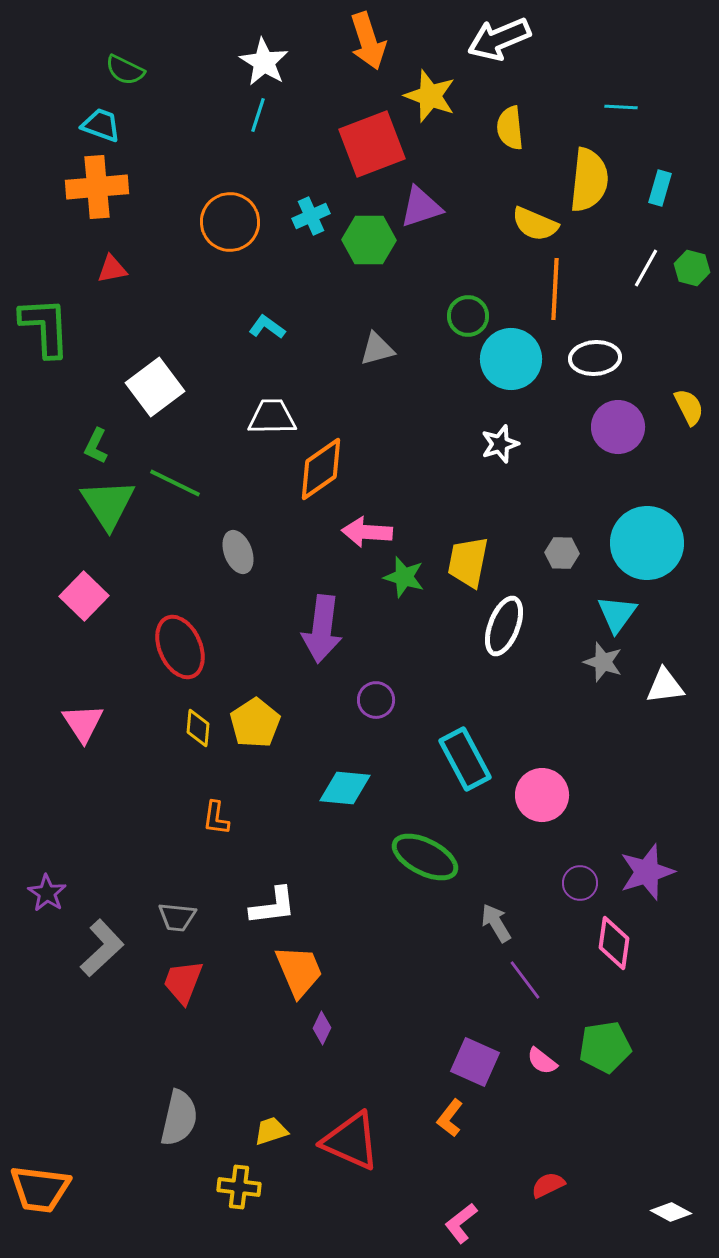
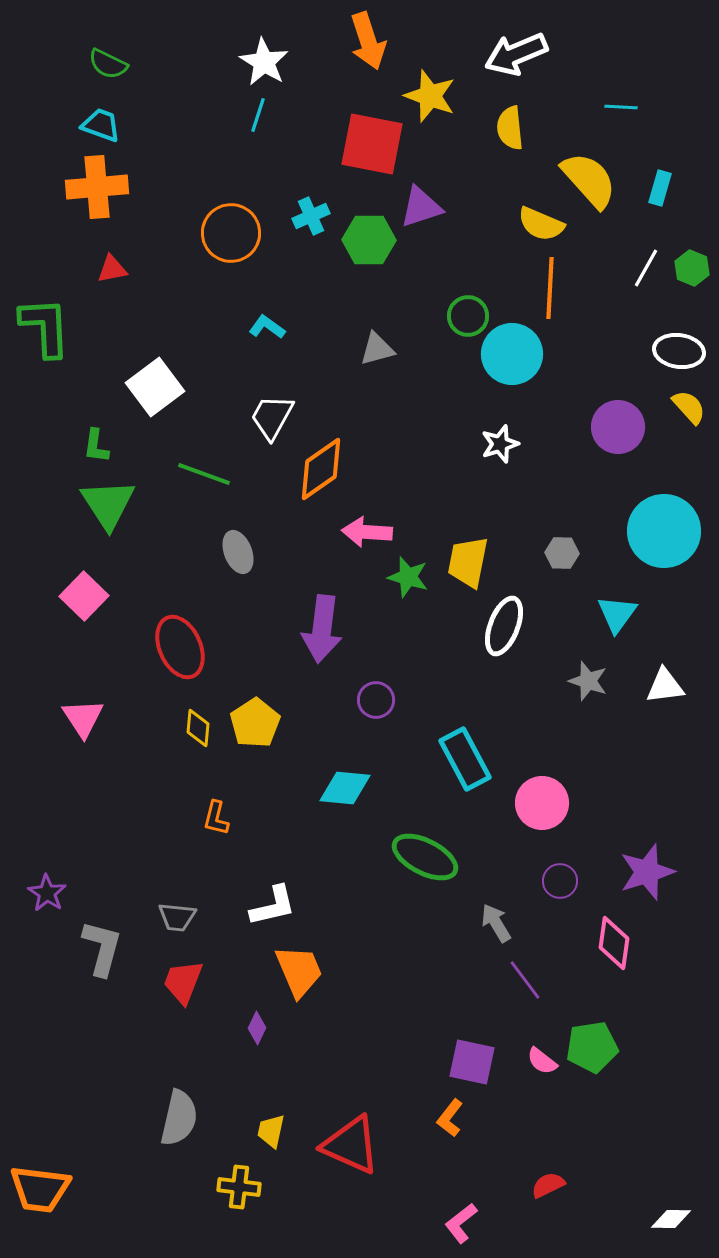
white arrow at (499, 39): moved 17 px right, 15 px down
green semicircle at (125, 70): moved 17 px left, 6 px up
red square at (372, 144): rotated 32 degrees clockwise
yellow semicircle at (589, 180): rotated 48 degrees counterclockwise
orange circle at (230, 222): moved 1 px right, 11 px down
yellow semicircle at (535, 224): moved 6 px right
green hexagon at (692, 268): rotated 8 degrees clockwise
orange line at (555, 289): moved 5 px left, 1 px up
white ellipse at (595, 358): moved 84 px right, 7 px up; rotated 12 degrees clockwise
cyan circle at (511, 359): moved 1 px right, 5 px up
yellow semicircle at (689, 407): rotated 15 degrees counterclockwise
white trapezoid at (272, 417): rotated 60 degrees counterclockwise
green L-shape at (96, 446): rotated 18 degrees counterclockwise
green line at (175, 483): moved 29 px right, 9 px up; rotated 6 degrees counterclockwise
cyan circle at (647, 543): moved 17 px right, 12 px up
green star at (404, 577): moved 4 px right
gray star at (603, 662): moved 15 px left, 19 px down
pink triangle at (83, 723): moved 5 px up
pink circle at (542, 795): moved 8 px down
orange L-shape at (216, 818): rotated 6 degrees clockwise
purple circle at (580, 883): moved 20 px left, 2 px up
white L-shape at (273, 906): rotated 6 degrees counterclockwise
gray L-shape at (102, 948): rotated 32 degrees counterclockwise
purple diamond at (322, 1028): moved 65 px left
green pentagon at (605, 1047): moved 13 px left
purple square at (475, 1062): moved 3 px left; rotated 12 degrees counterclockwise
yellow trapezoid at (271, 1131): rotated 60 degrees counterclockwise
red triangle at (351, 1141): moved 4 px down
white diamond at (671, 1212): moved 7 px down; rotated 27 degrees counterclockwise
